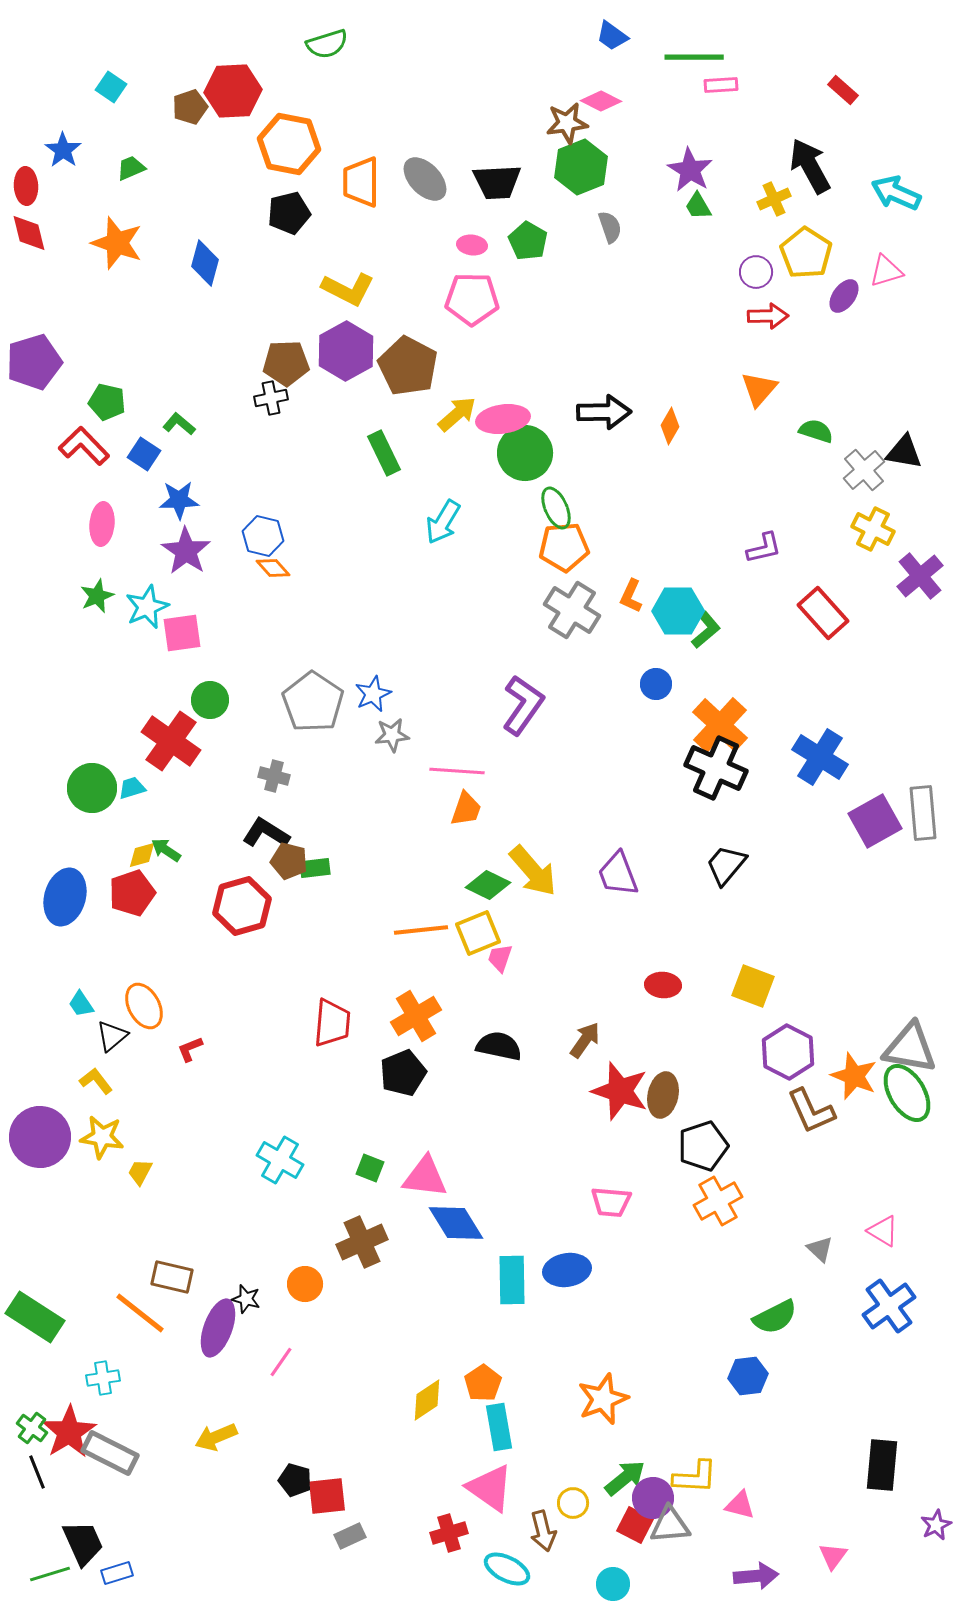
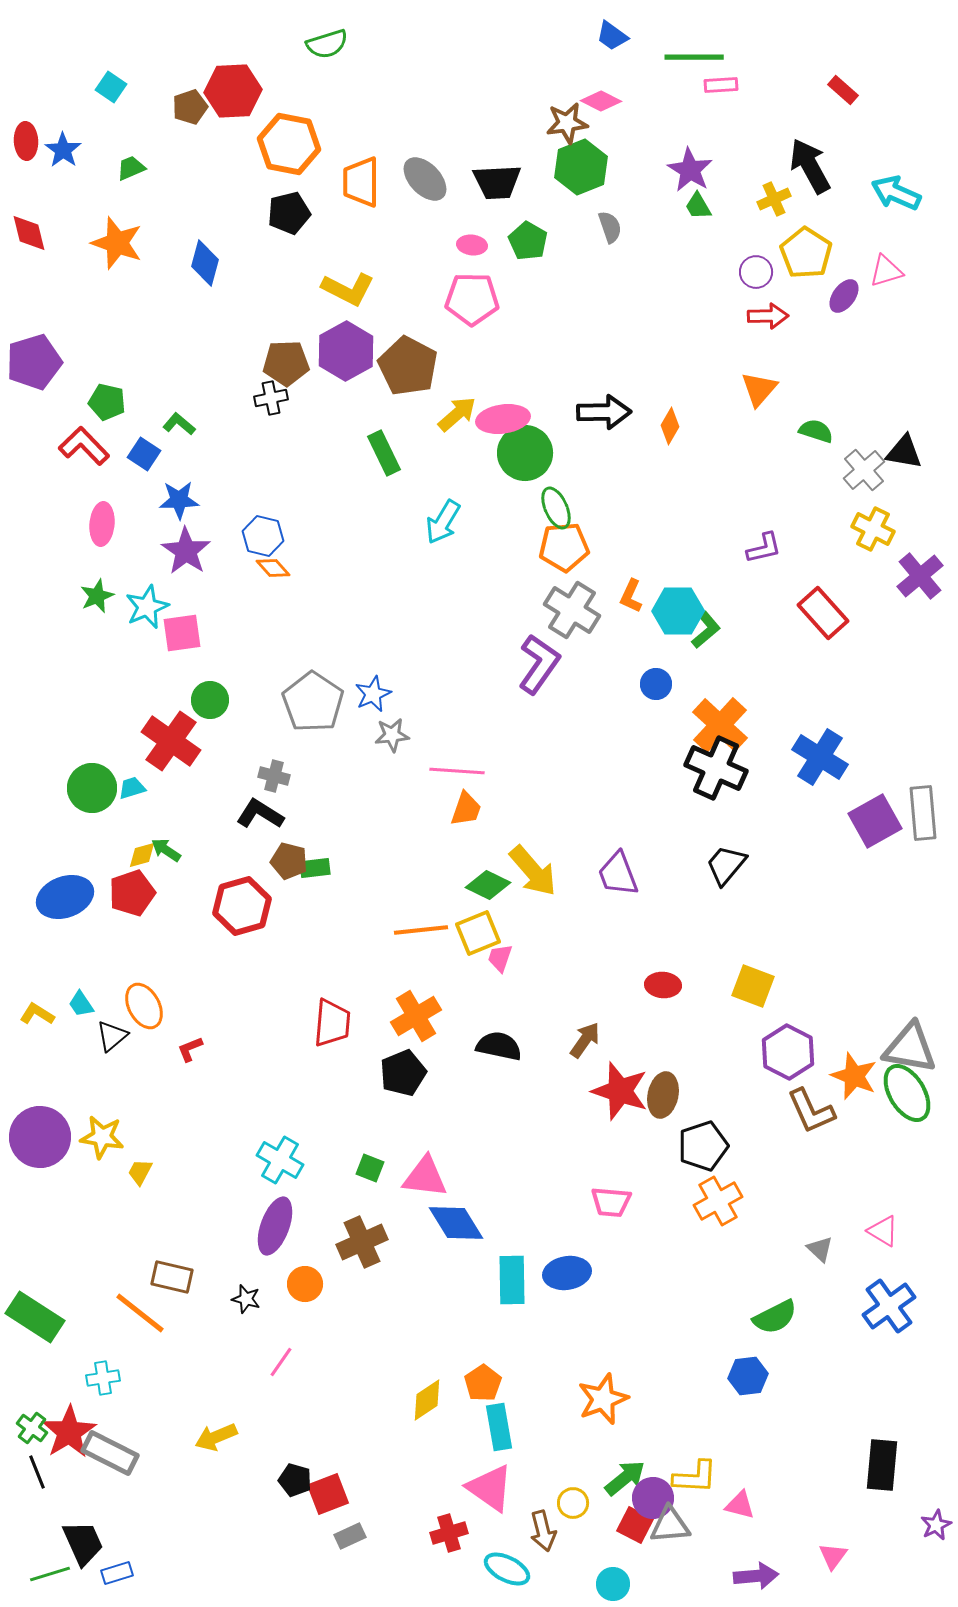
red ellipse at (26, 186): moved 45 px up
purple L-shape at (523, 705): moved 16 px right, 41 px up
black L-shape at (266, 833): moved 6 px left, 19 px up
blue ellipse at (65, 897): rotated 54 degrees clockwise
yellow L-shape at (96, 1081): moved 59 px left, 67 px up; rotated 20 degrees counterclockwise
blue ellipse at (567, 1270): moved 3 px down
purple ellipse at (218, 1328): moved 57 px right, 102 px up
red square at (327, 1496): moved 1 px right, 2 px up; rotated 15 degrees counterclockwise
